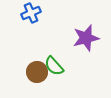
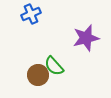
blue cross: moved 1 px down
brown circle: moved 1 px right, 3 px down
